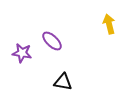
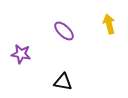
purple ellipse: moved 12 px right, 10 px up
purple star: moved 1 px left, 1 px down
